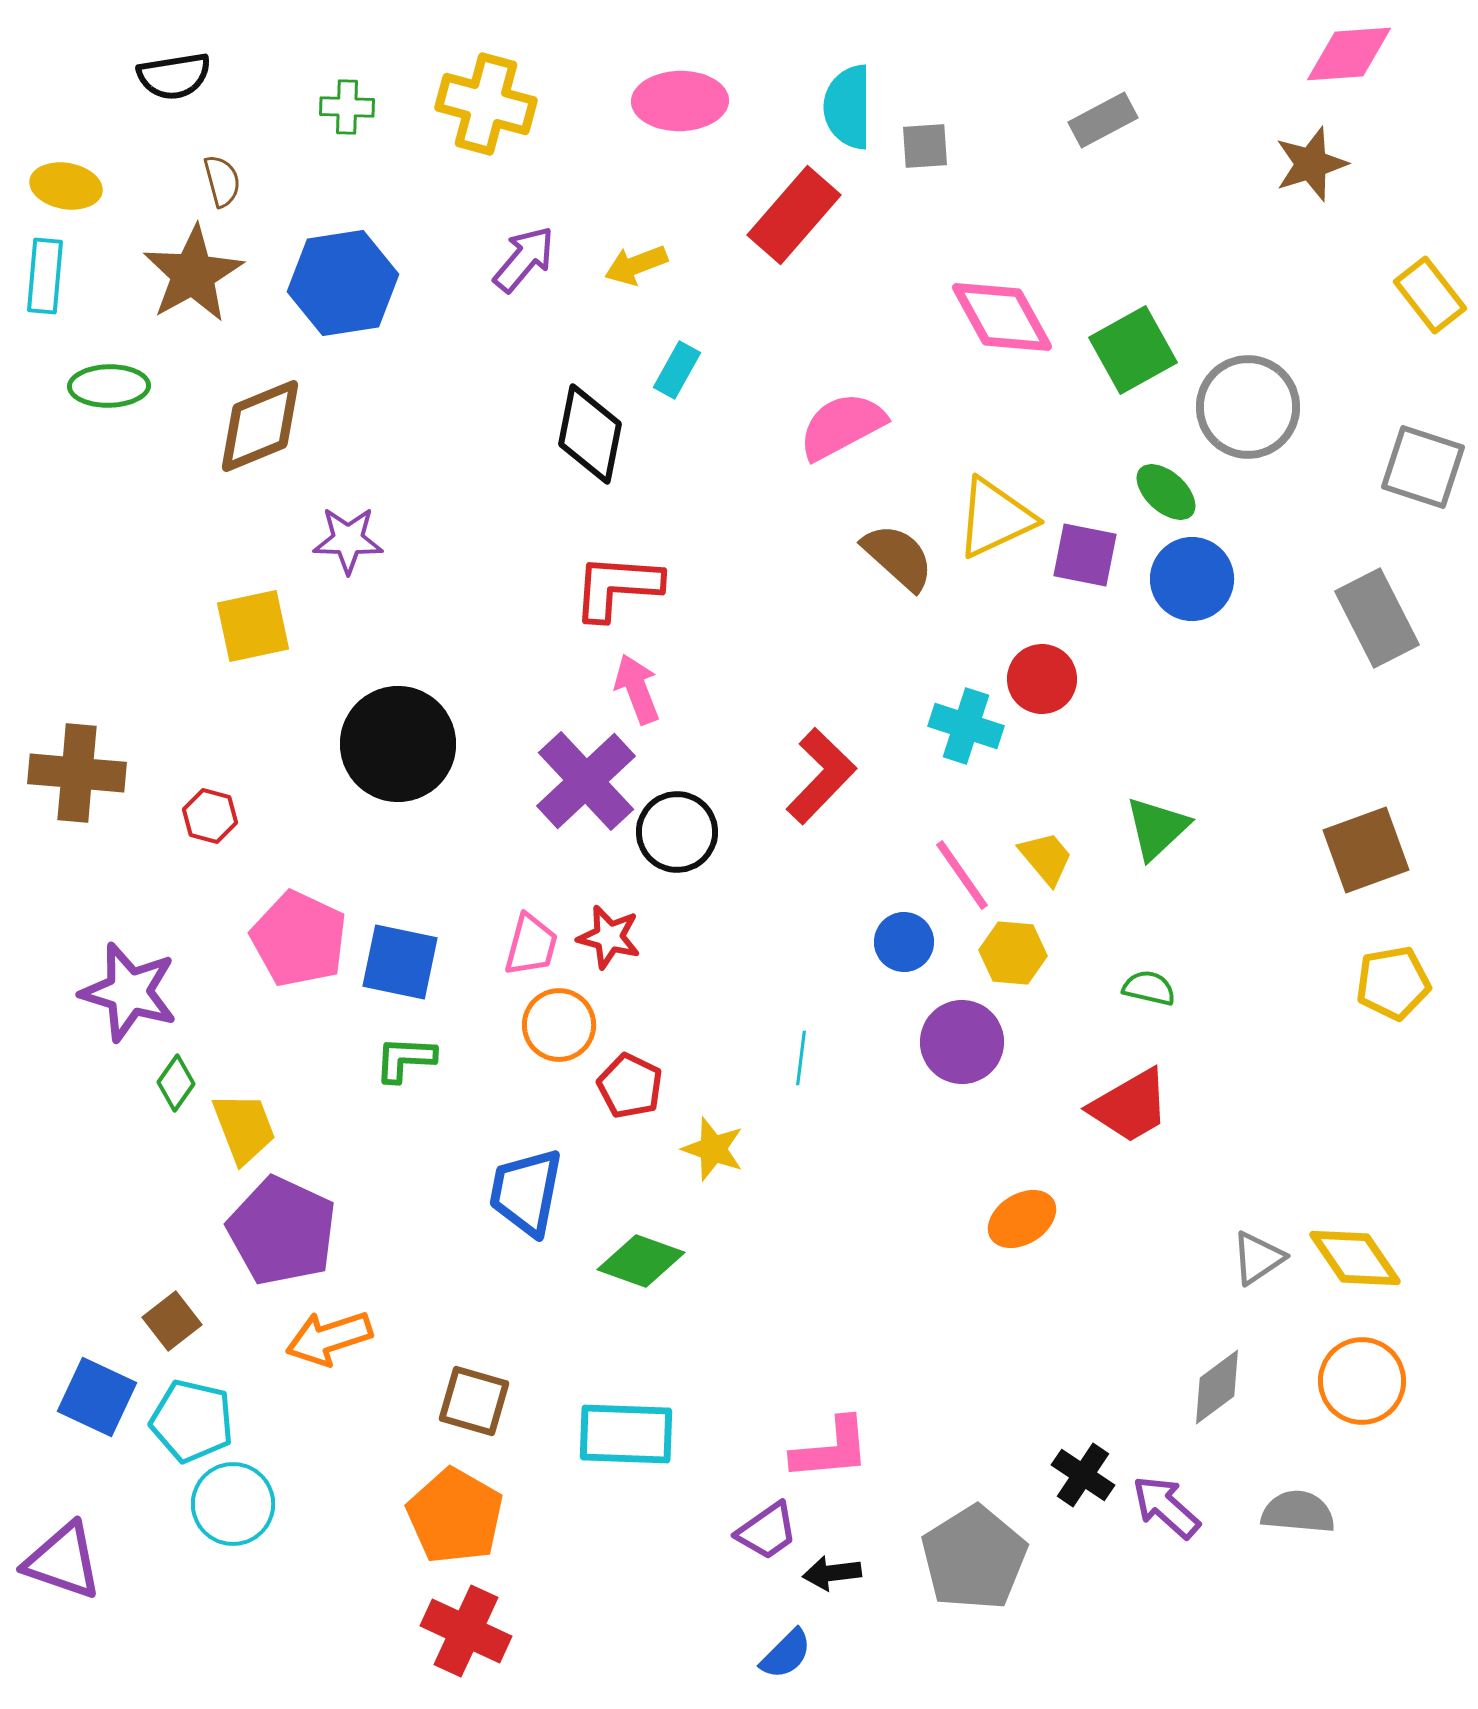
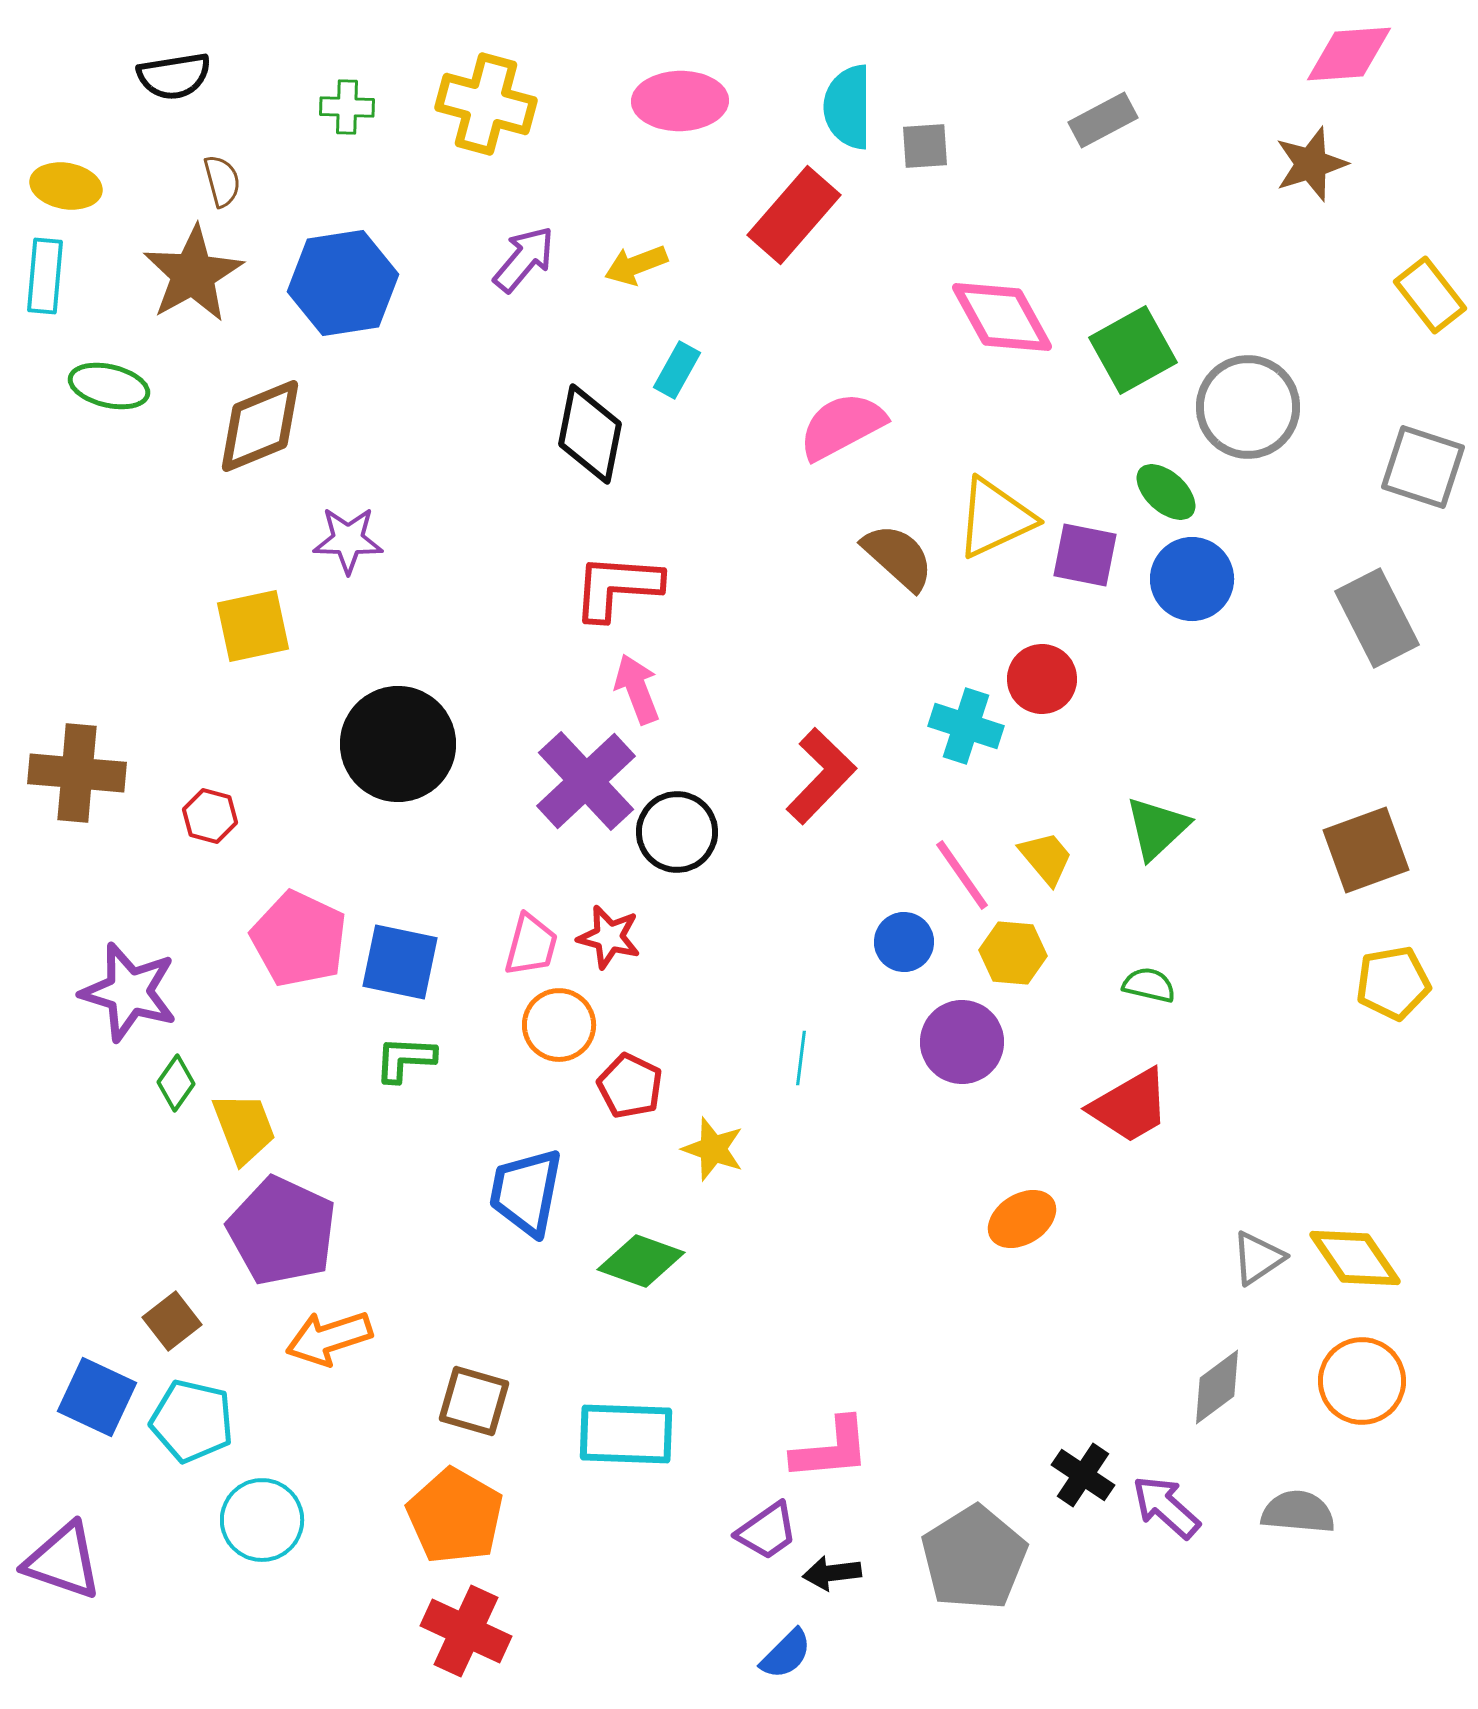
green ellipse at (109, 386): rotated 14 degrees clockwise
green semicircle at (1149, 988): moved 3 px up
cyan circle at (233, 1504): moved 29 px right, 16 px down
